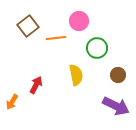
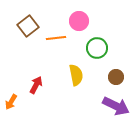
brown circle: moved 2 px left, 2 px down
orange arrow: moved 1 px left
